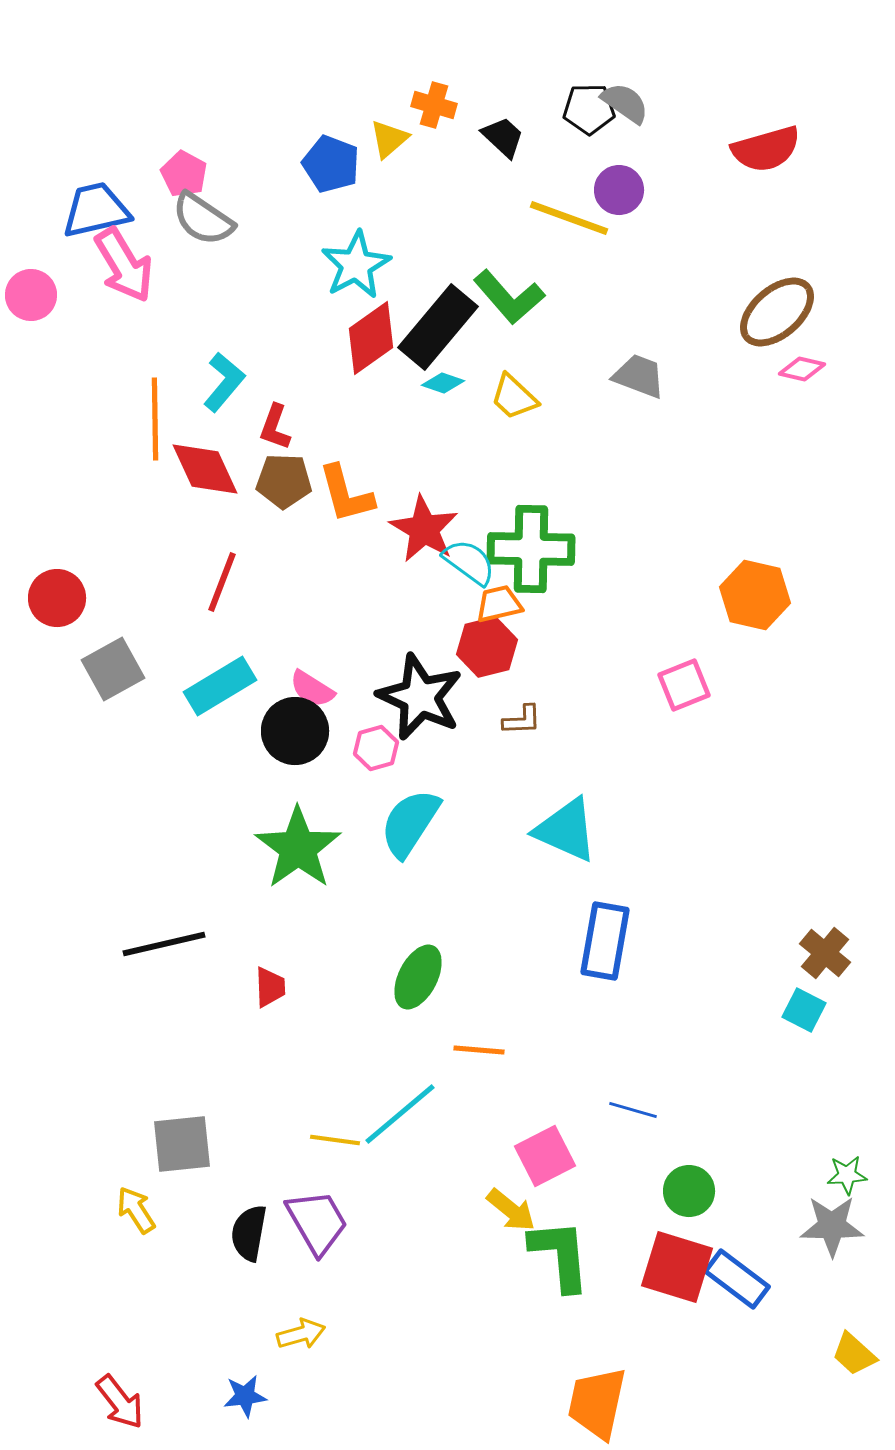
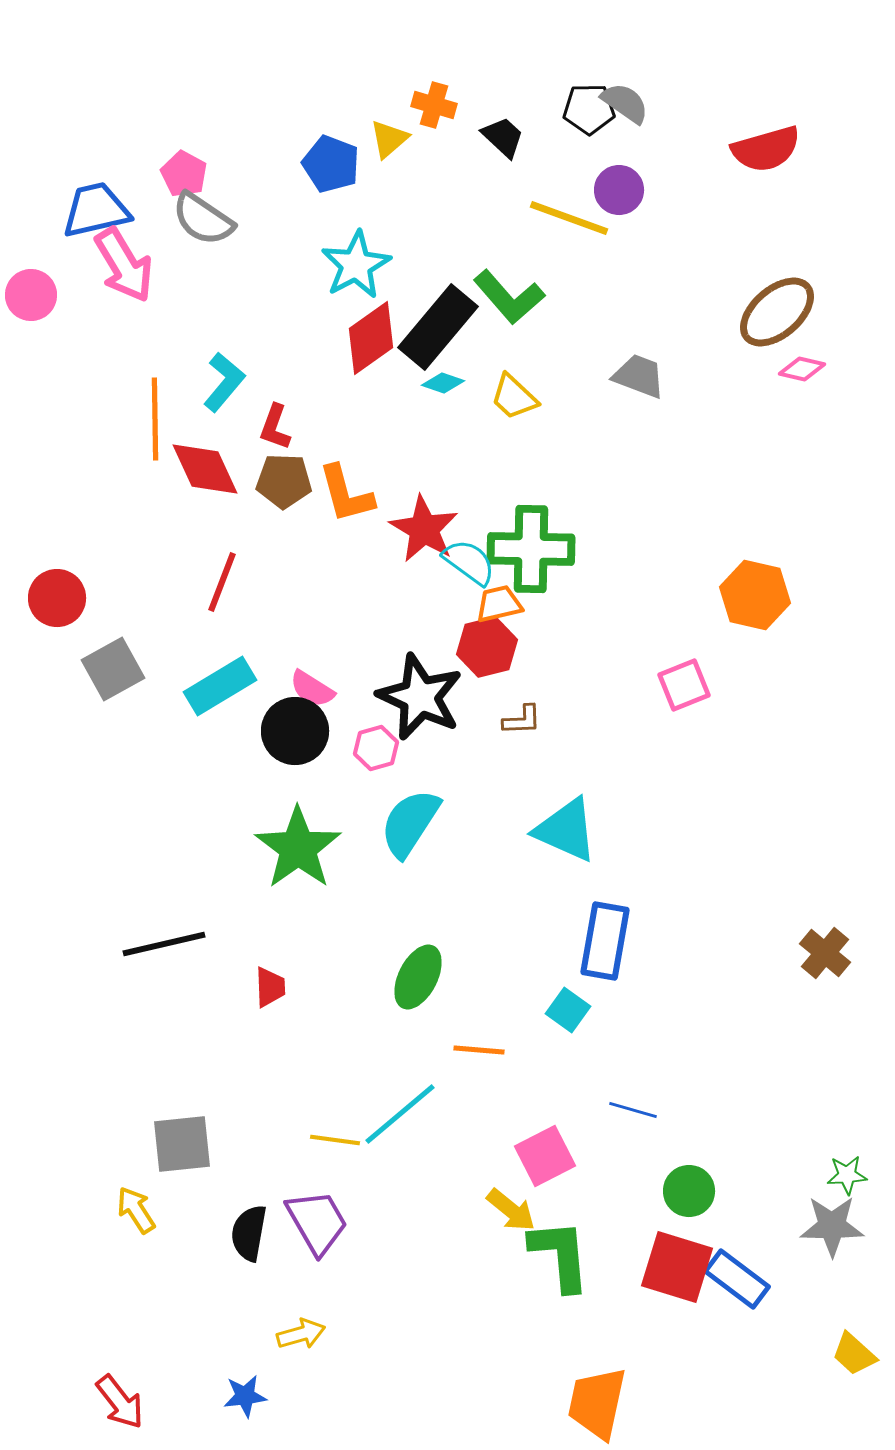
cyan square at (804, 1010): moved 236 px left; rotated 9 degrees clockwise
